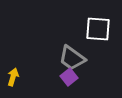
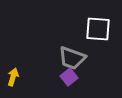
gray trapezoid: rotated 16 degrees counterclockwise
